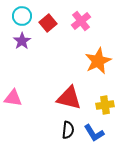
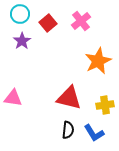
cyan circle: moved 2 px left, 2 px up
